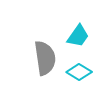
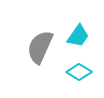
gray semicircle: moved 5 px left, 11 px up; rotated 148 degrees counterclockwise
